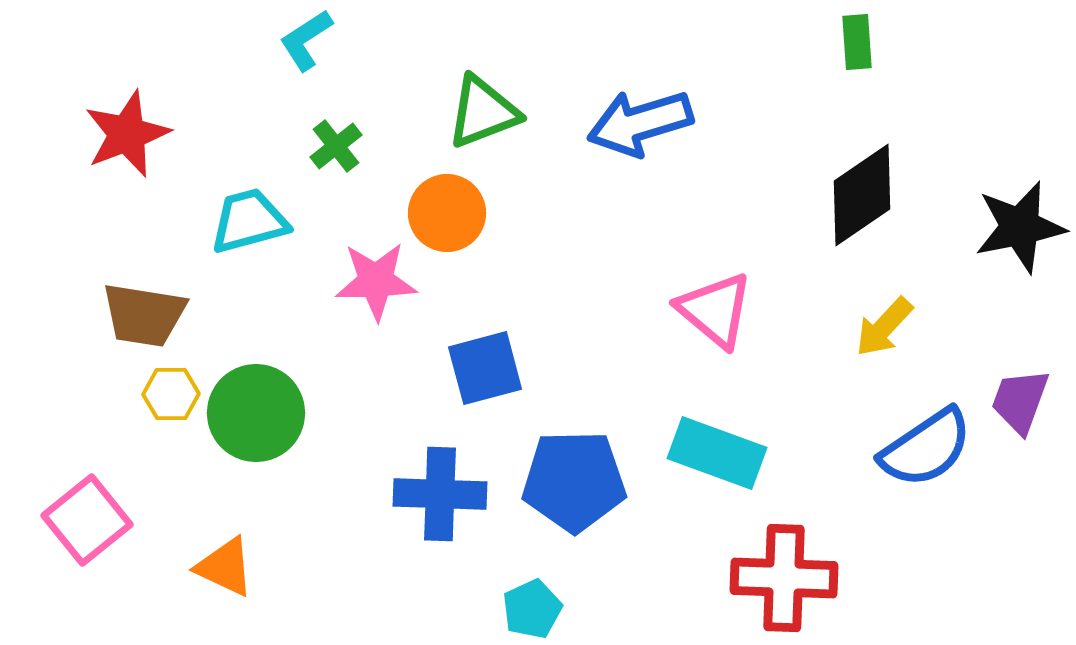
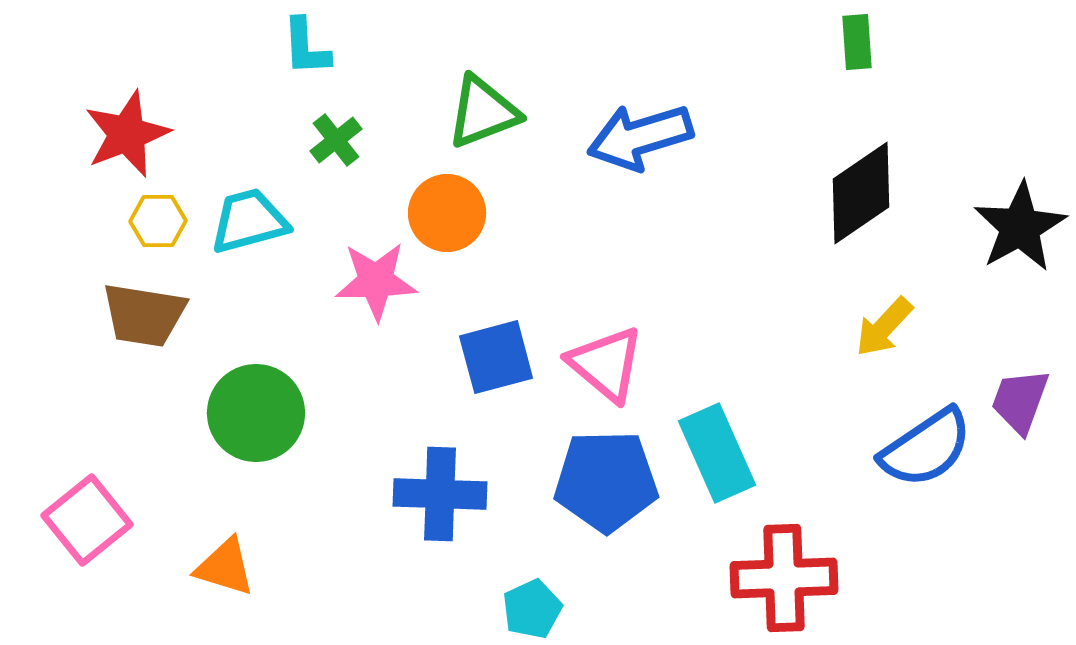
cyan L-shape: moved 7 px down; rotated 60 degrees counterclockwise
blue arrow: moved 14 px down
green cross: moved 6 px up
black diamond: moved 1 px left, 2 px up
black star: rotated 18 degrees counterclockwise
pink triangle: moved 109 px left, 54 px down
blue square: moved 11 px right, 11 px up
yellow hexagon: moved 13 px left, 173 px up
cyan rectangle: rotated 46 degrees clockwise
blue pentagon: moved 32 px right
orange triangle: rotated 8 degrees counterclockwise
red cross: rotated 4 degrees counterclockwise
